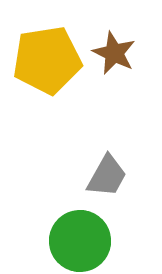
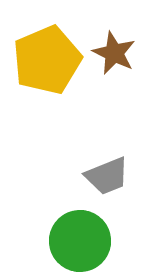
yellow pentagon: rotated 14 degrees counterclockwise
gray trapezoid: rotated 39 degrees clockwise
